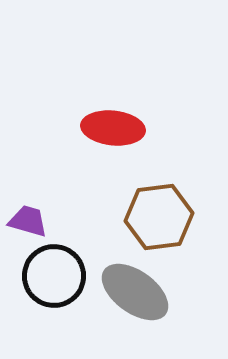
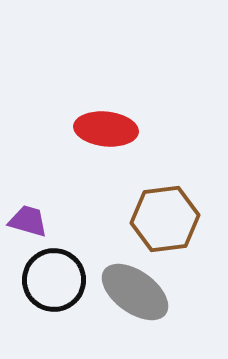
red ellipse: moved 7 px left, 1 px down
brown hexagon: moved 6 px right, 2 px down
black circle: moved 4 px down
